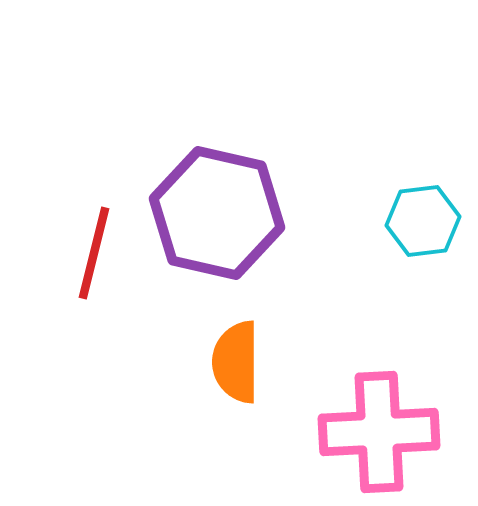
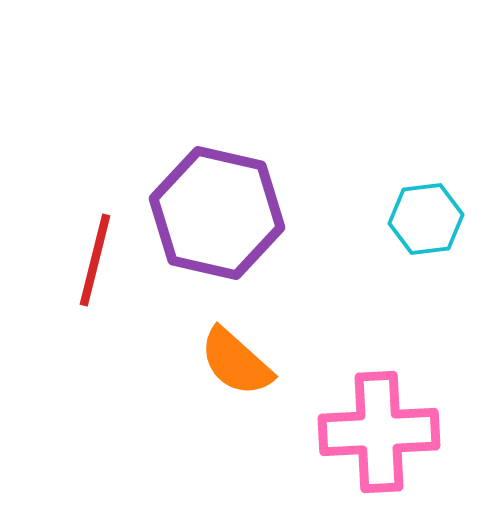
cyan hexagon: moved 3 px right, 2 px up
red line: moved 1 px right, 7 px down
orange semicircle: rotated 48 degrees counterclockwise
